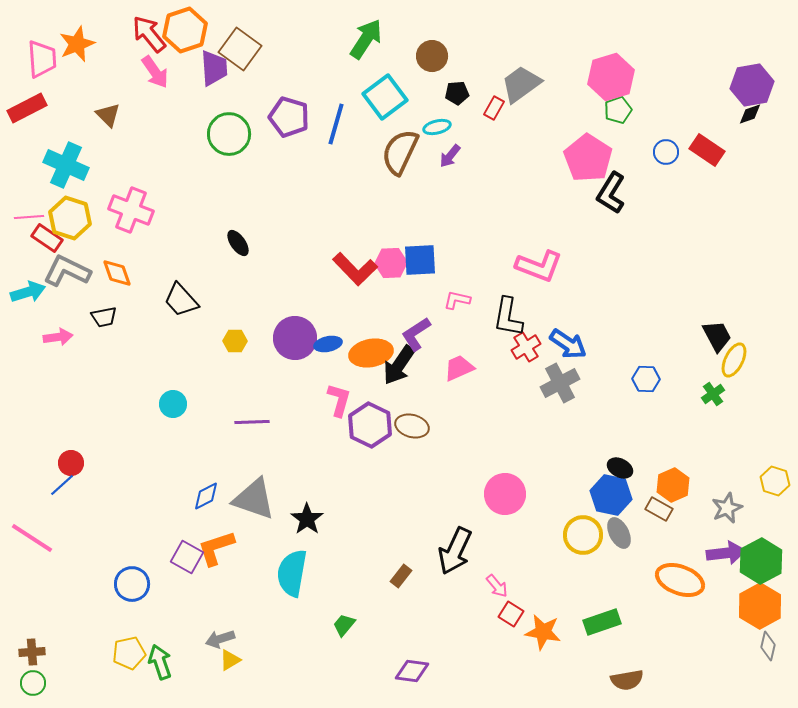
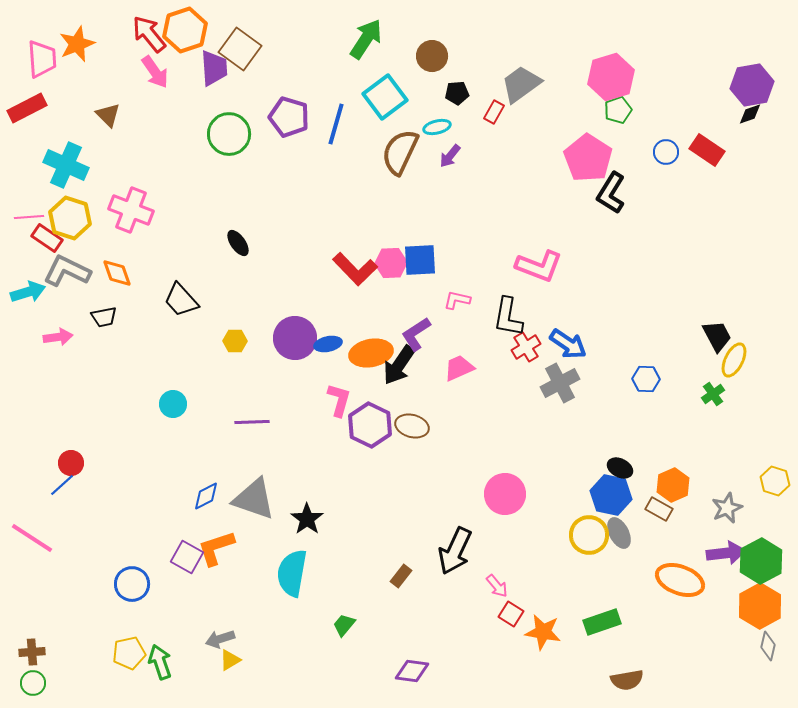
red rectangle at (494, 108): moved 4 px down
yellow circle at (583, 535): moved 6 px right
